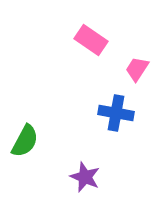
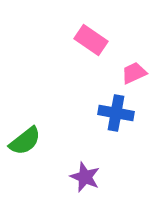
pink trapezoid: moved 3 px left, 4 px down; rotated 32 degrees clockwise
green semicircle: rotated 24 degrees clockwise
